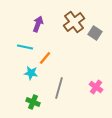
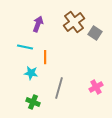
orange line: moved 1 px up; rotated 40 degrees counterclockwise
pink cross: rotated 24 degrees clockwise
